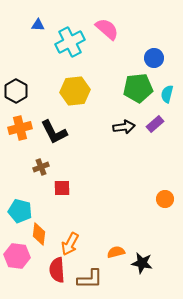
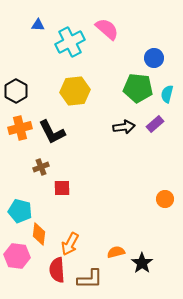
green pentagon: rotated 12 degrees clockwise
black L-shape: moved 2 px left
black star: rotated 25 degrees clockwise
